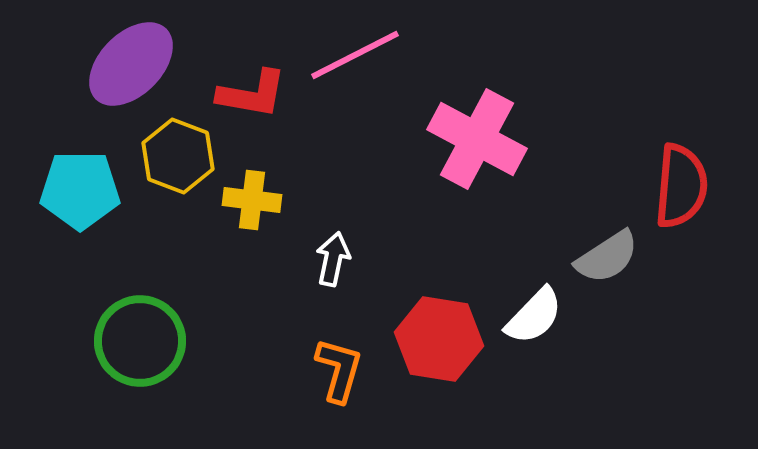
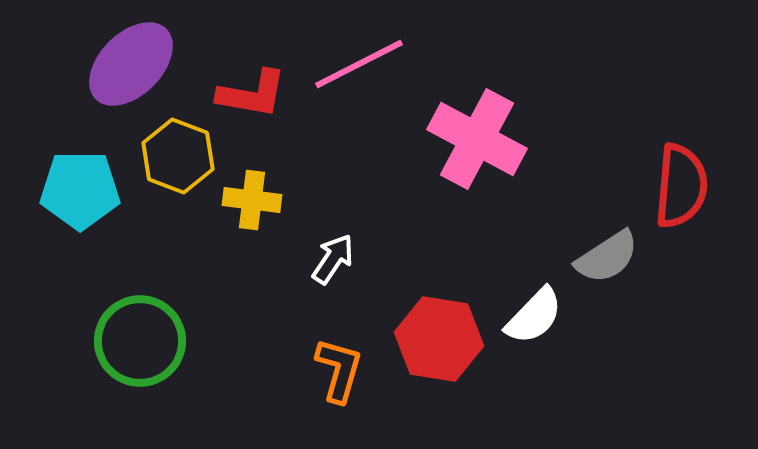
pink line: moved 4 px right, 9 px down
white arrow: rotated 22 degrees clockwise
